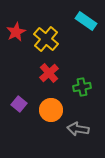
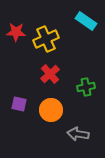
red star: rotated 30 degrees clockwise
yellow cross: rotated 25 degrees clockwise
red cross: moved 1 px right, 1 px down
green cross: moved 4 px right
purple square: rotated 28 degrees counterclockwise
gray arrow: moved 5 px down
